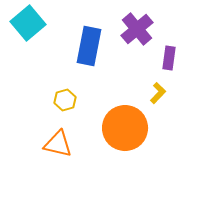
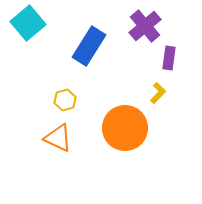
purple cross: moved 8 px right, 3 px up
blue rectangle: rotated 21 degrees clockwise
orange triangle: moved 6 px up; rotated 12 degrees clockwise
